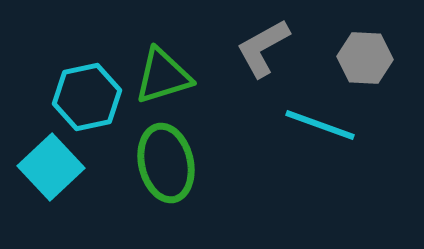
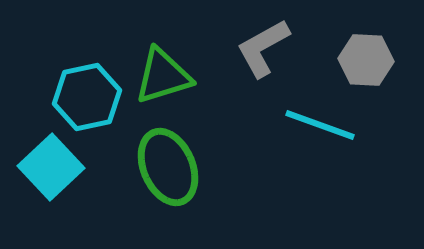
gray hexagon: moved 1 px right, 2 px down
green ellipse: moved 2 px right, 4 px down; rotated 10 degrees counterclockwise
